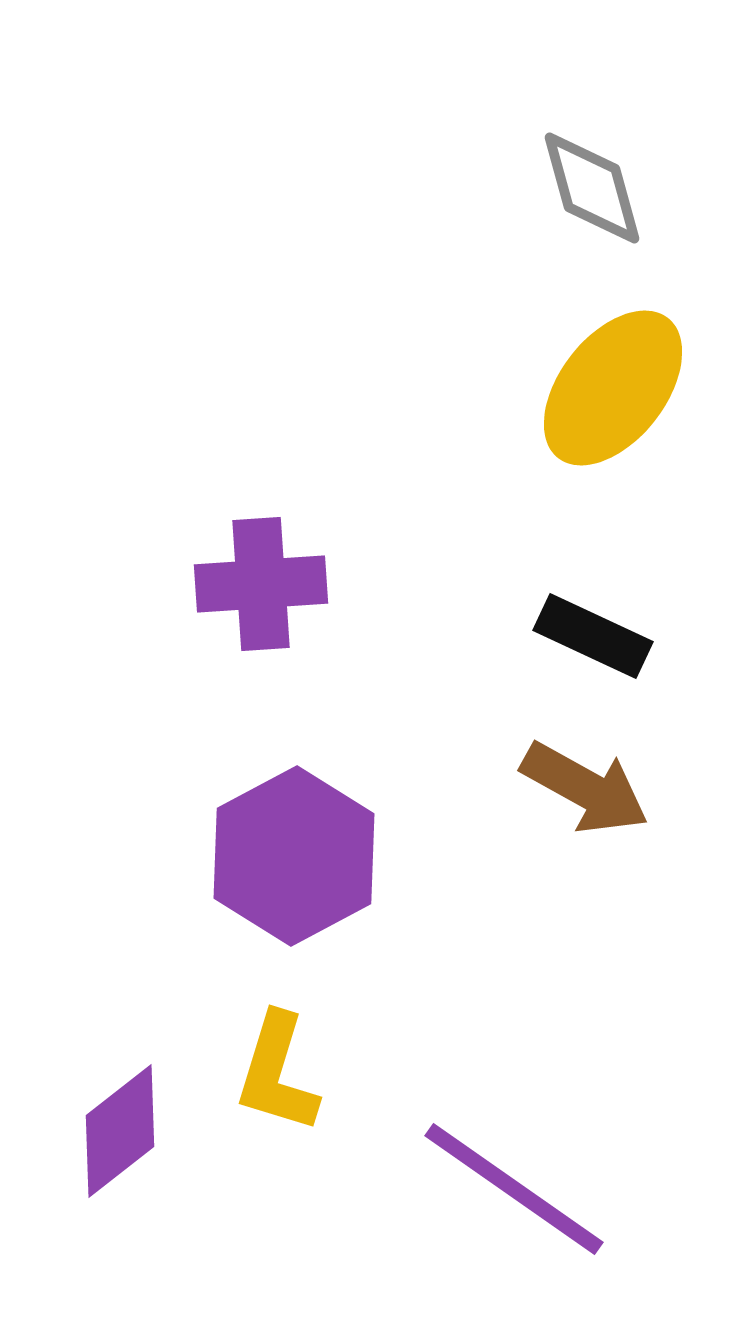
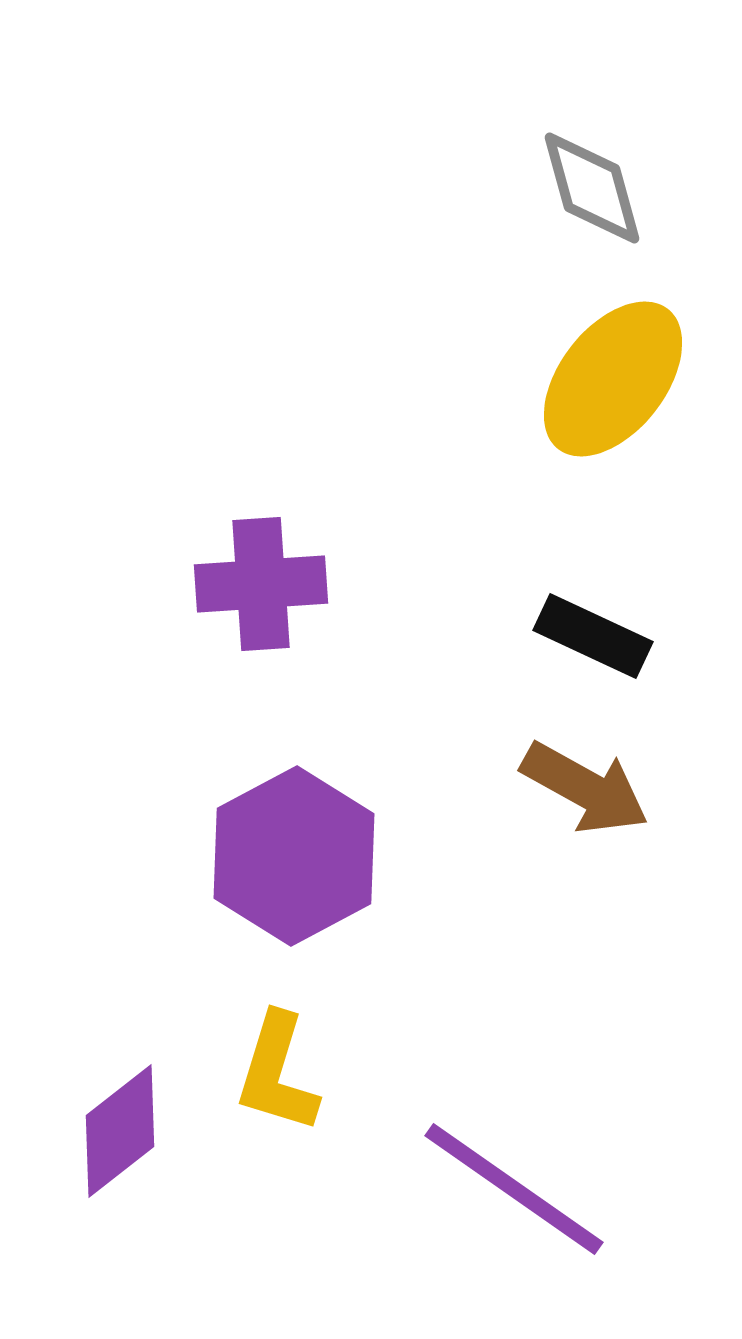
yellow ellipse: moved 9 px up
